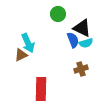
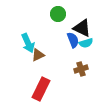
brown triangle: moved 17 px right
red rectangle: rotated 25 degrees clockwise
